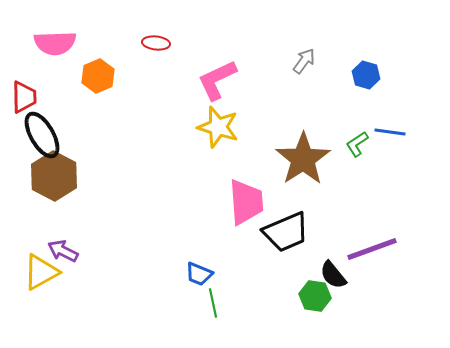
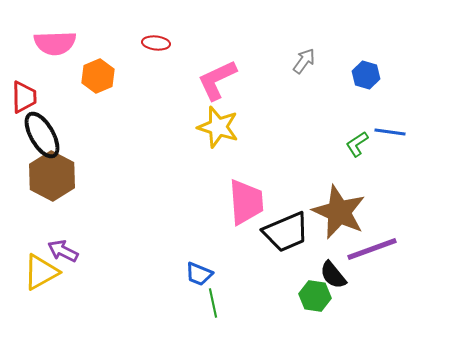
brown star: moved 36 px right, 53 px down; rotated 14 degrees counterclockwise
brown hexagon: moved 2 px left
